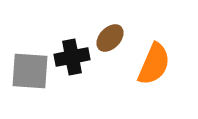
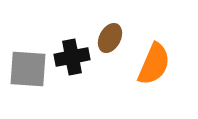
brown ellipse: rotated 16 degrees counterclockwise
gray square: moved 2 px left, 2 px up
